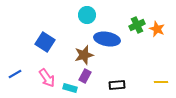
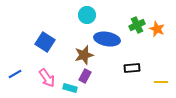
black rectangle: moved 15 px right, 17 px up
